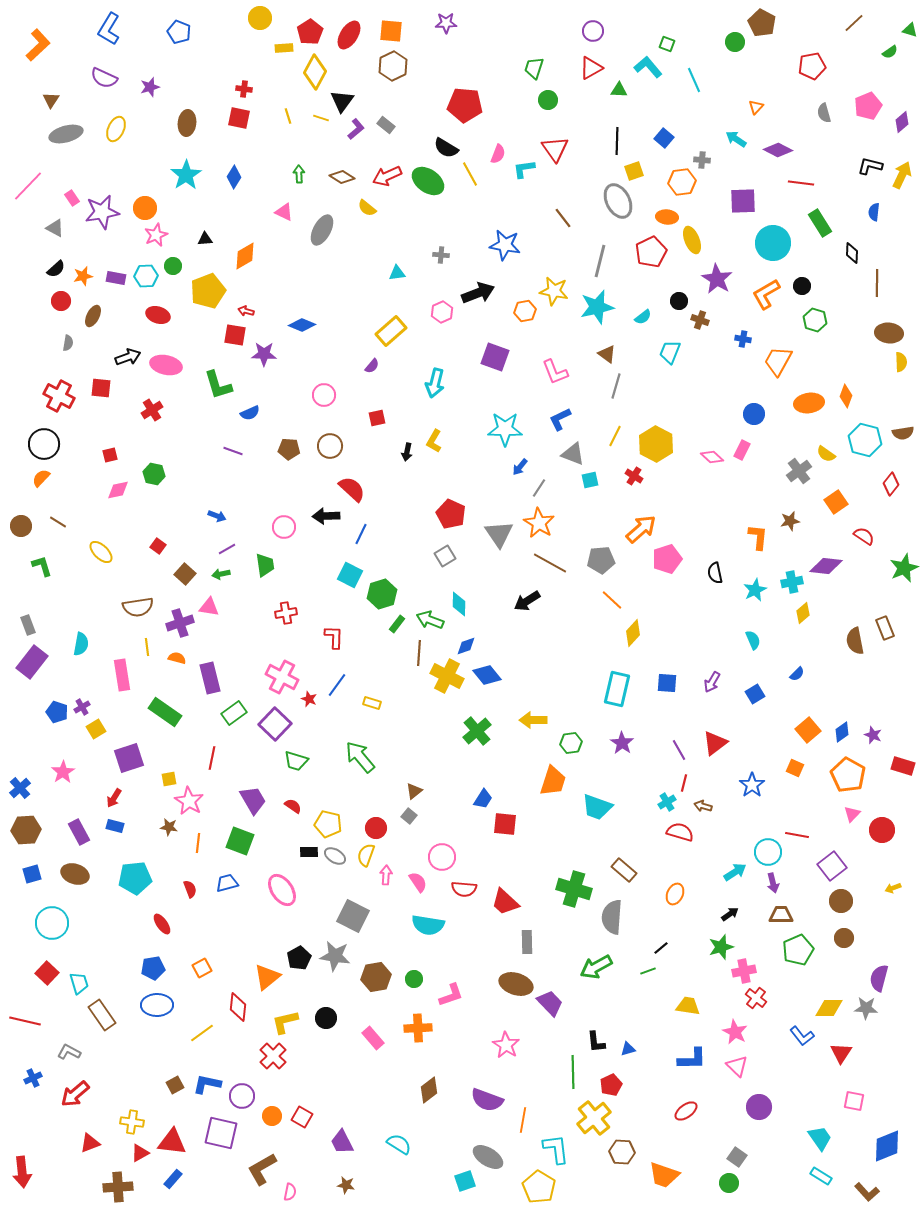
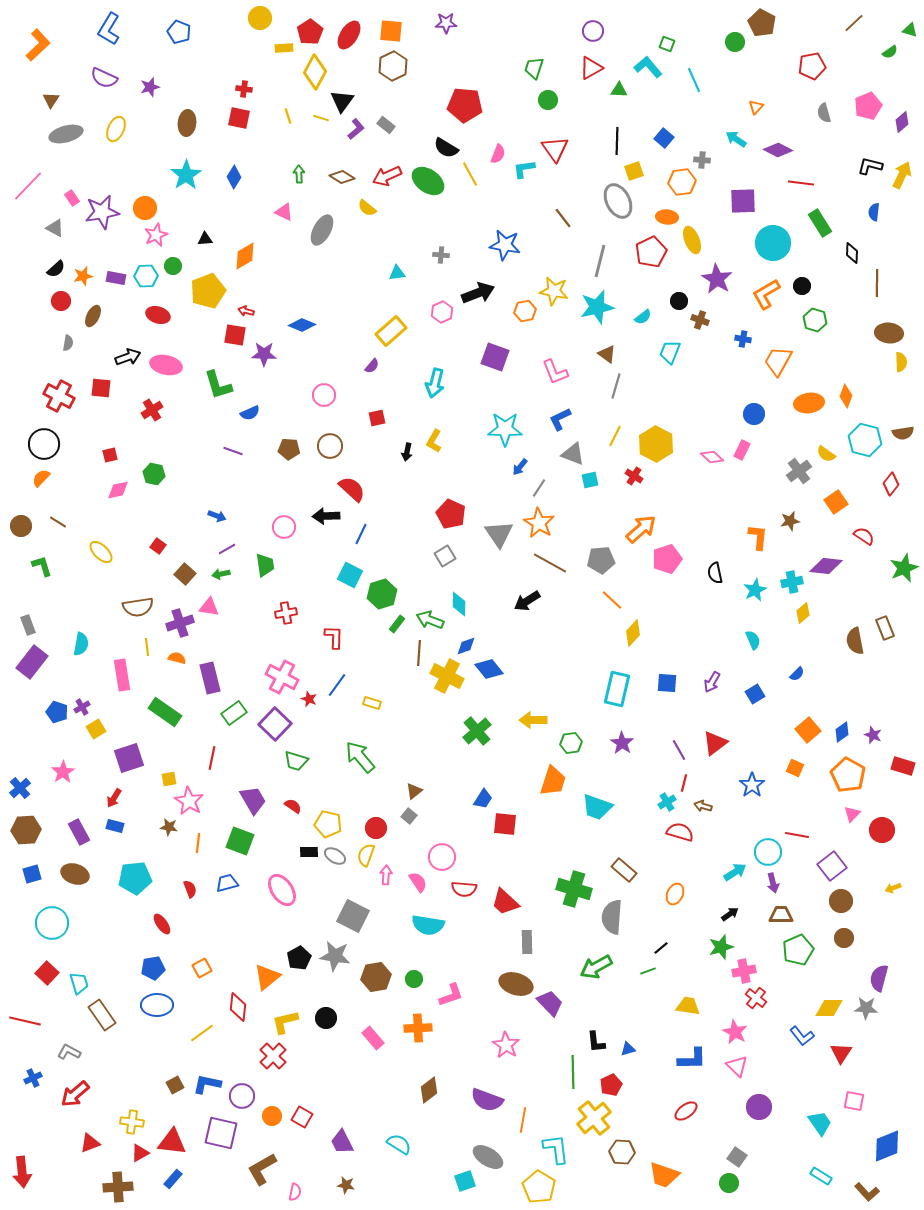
blue diamond at (487, 675): moved 2 px right, 6 px up
cyan trapezoid at (820, 1138): moved 15 px up
pink semicircle at (290, 1192): moved 5 px right
